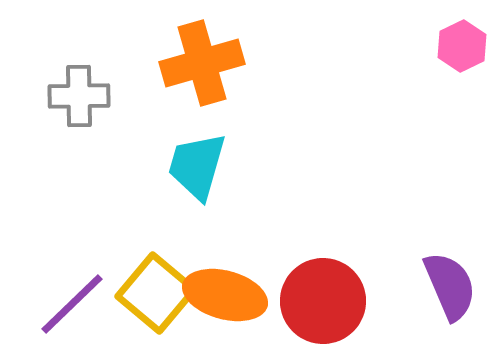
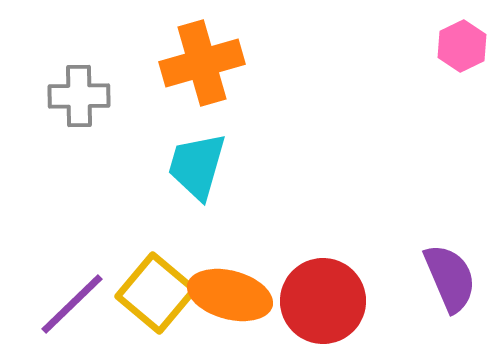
purple semicircle: moved 8 px up
orange ellipse: moved 5 px right
